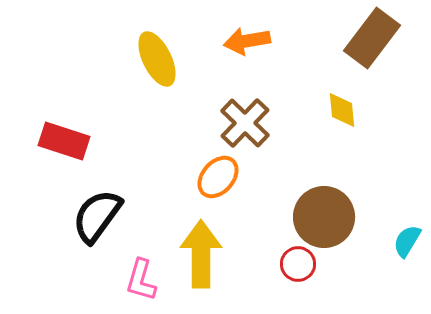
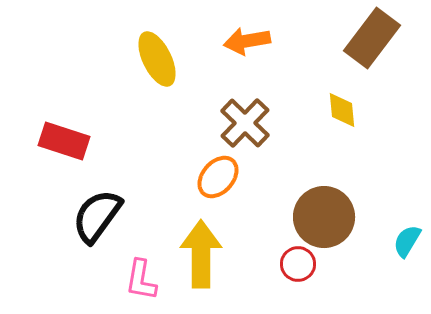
pink L-shape: rotated 6 degrees counterclockwise
